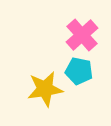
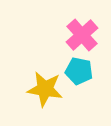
yellow star: rotated 18 degrees clockwise
